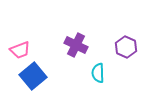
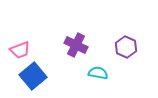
cyan semicircle: rotated 102 degrees clockwise
